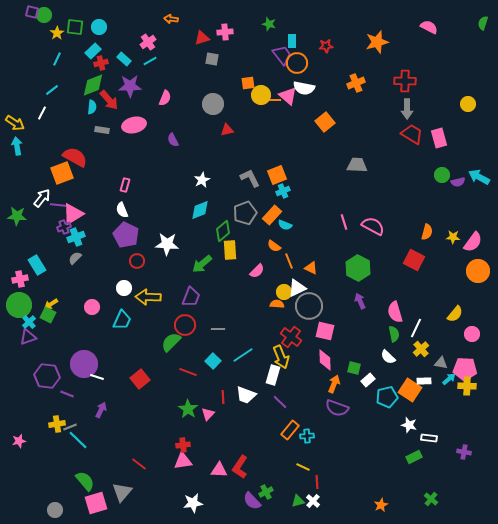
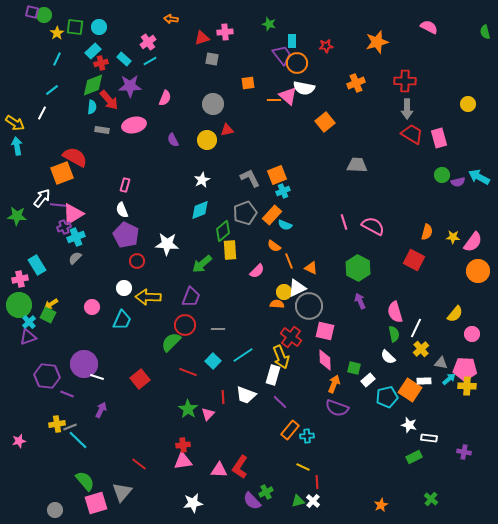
green semicircle at (483, 23): moved 2 px right, 9 px down; rotated 32 degrees counterclockwise
yellow circle at (261, 95): moved 54 px left, 45 px down
